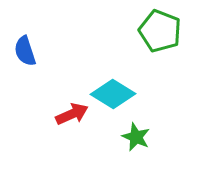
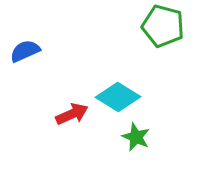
green pentagon: moved 3 px right, 5 px up; rotated 6 degrees counterclockwise
blue semicircle: rotated 84 degrees clockwise
cyan diamond: moved 5 px right, 3 px down
